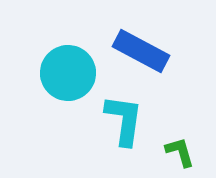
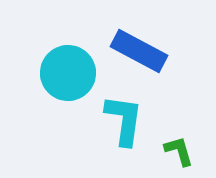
blue rectangle: moved 2 px left
green L-shape: moved 1 px left, 1 px up
